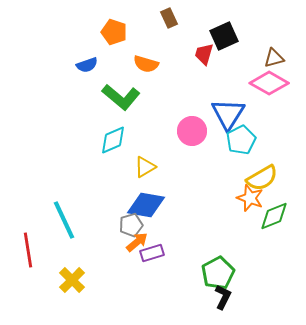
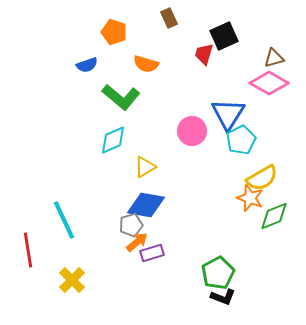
black L-shape: rotated 85 degrees clockwise
